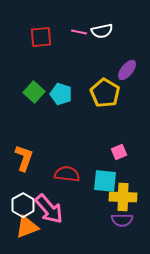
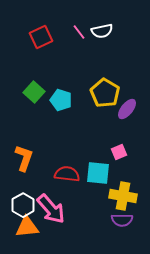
pink line: rotated 42 degrees clockwise
red square: rotated 20 degrees counterclockwise
purple ellipse: moved 39 px down
cyan pentagon: moved 6 px down
cyan square: moved 7 px left, 8 px up
yellow cross: moved 1 px up; rotated 8 degrees clockwise
pink arrow: moved 2 px right
orange triangle: rotated 15 degrees clockwise
